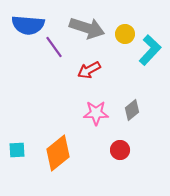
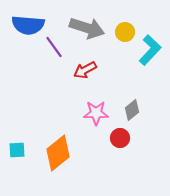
yellow circle: moved 2 px up
red arrow: moved 4 px left
red circle: moved 12 px up
